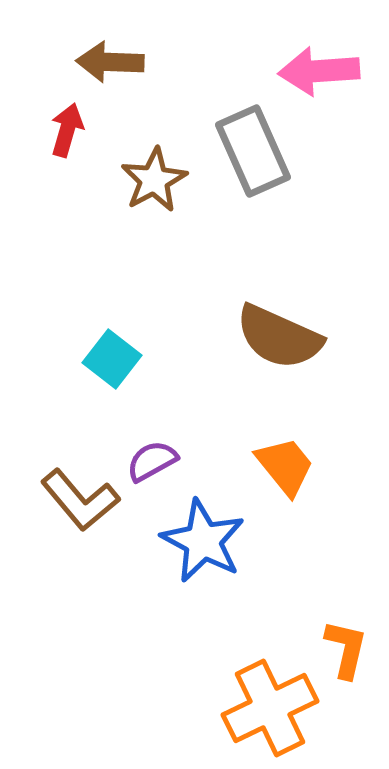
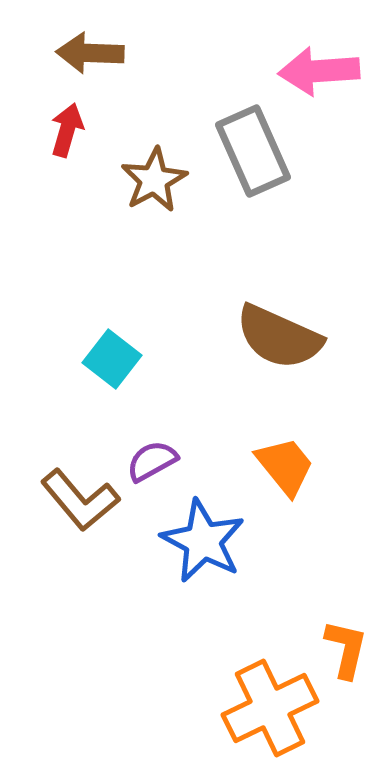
brown arrow: moved 20 px left, 9 px up
